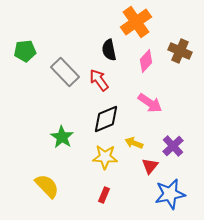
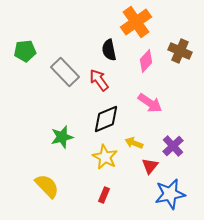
green star: rotated 25 degrees clockwise
yellow star: rotated 25 degrees clockwise
